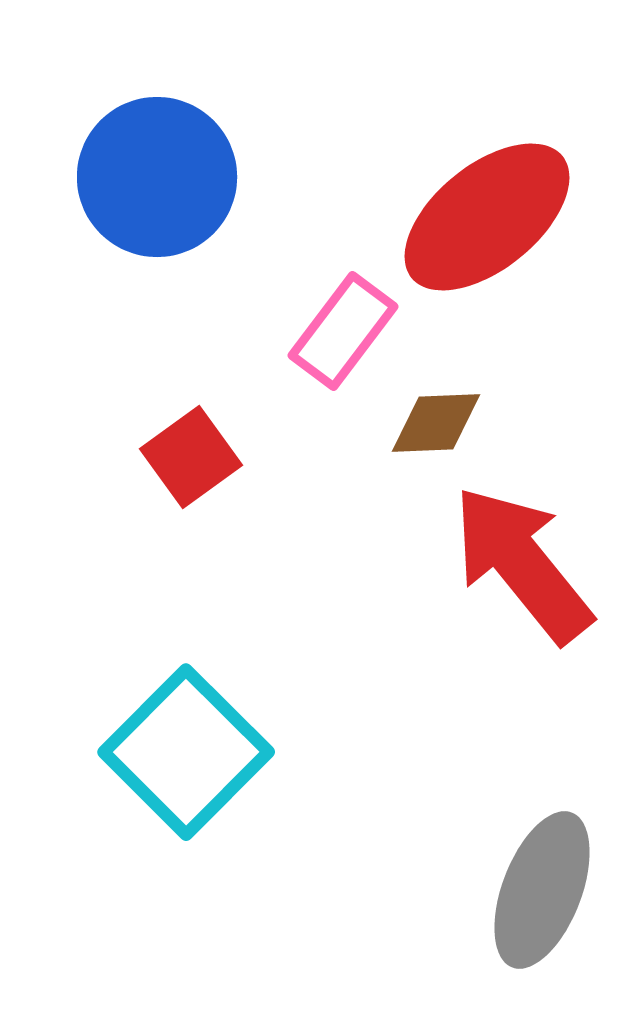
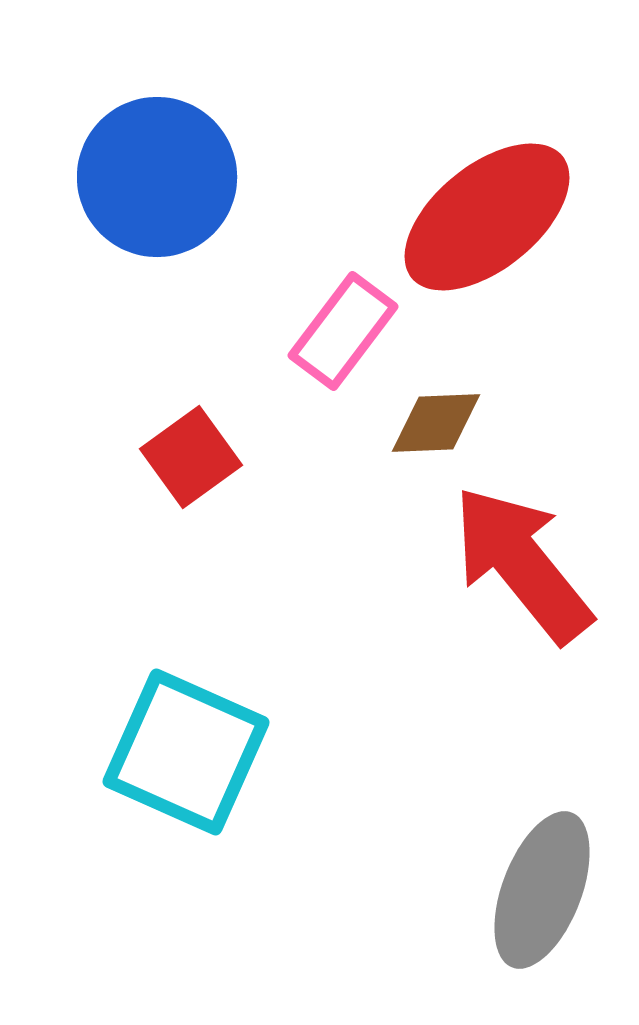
cyan square: rotated 21 degrees counterclockwise
